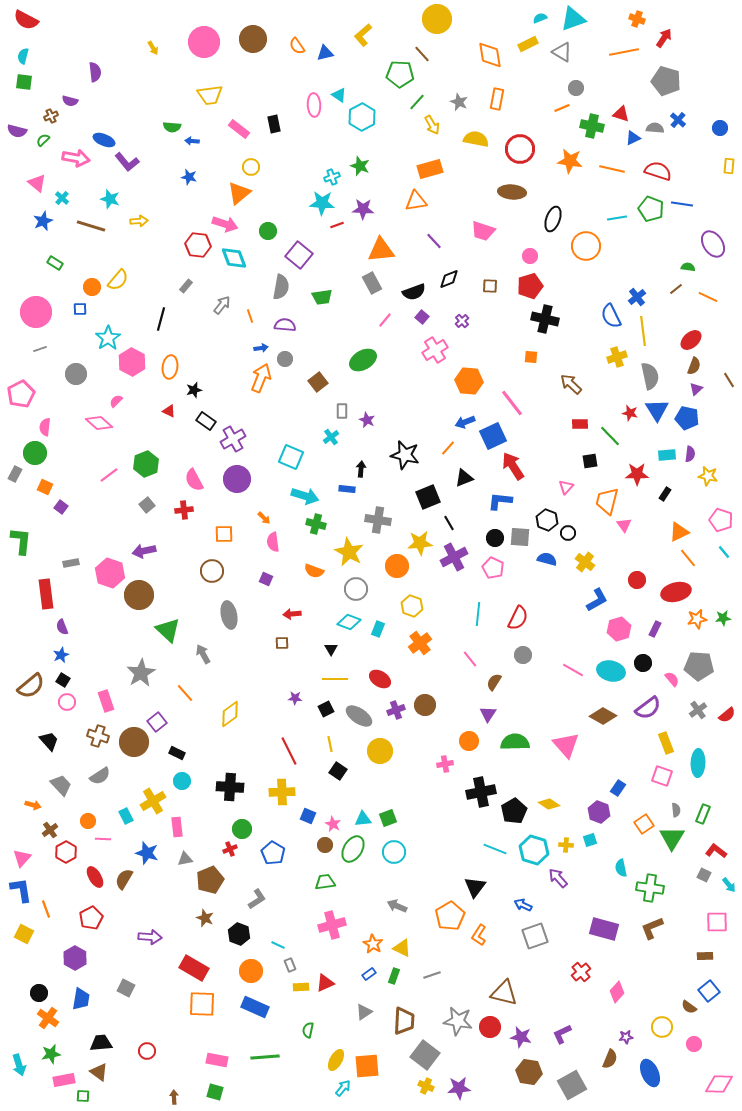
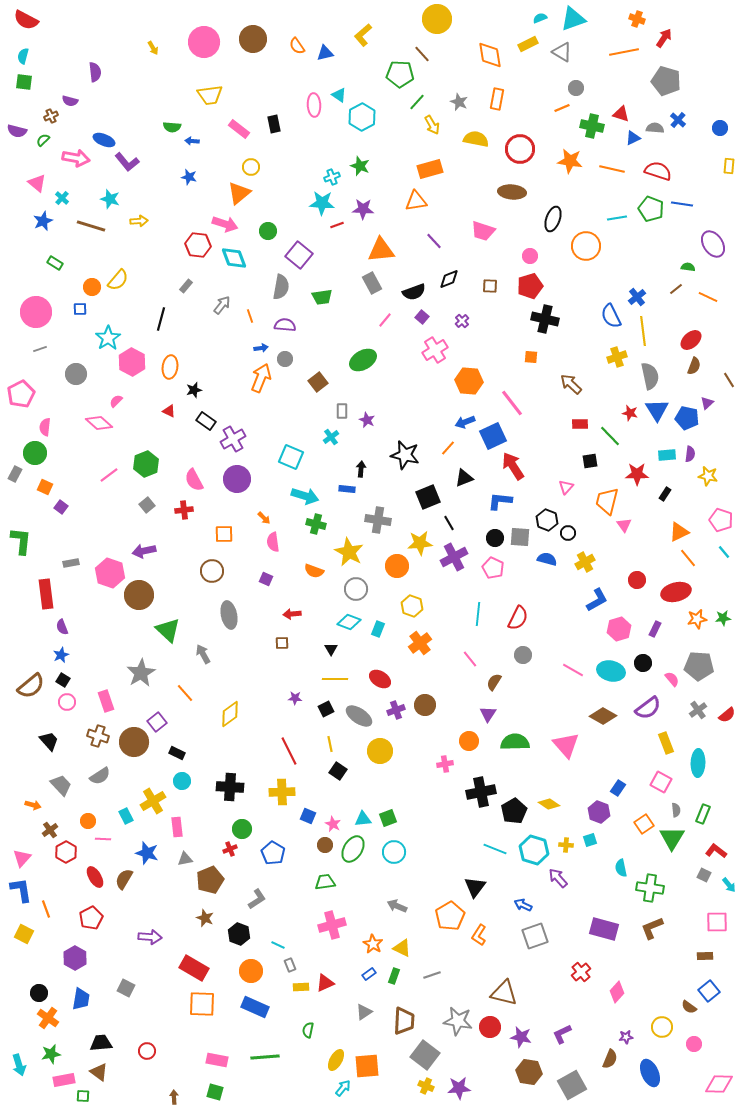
purple triangle at (696, 389): moved 11 px right, 14 px down
yellow cross at (585, 562): rotated 24 degrees clockwise
pink square at (662, 776): moved 1 px left, 6 px down; rotated 10 degrees clockwise
